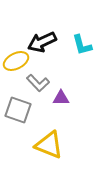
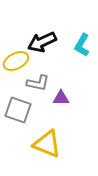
cyan L-shape: rotated 45 degrees clockwise
gray L-shape: rotated 35 degrees counterclockwise
yellow triangle: moved 2 px left, 1 px up
